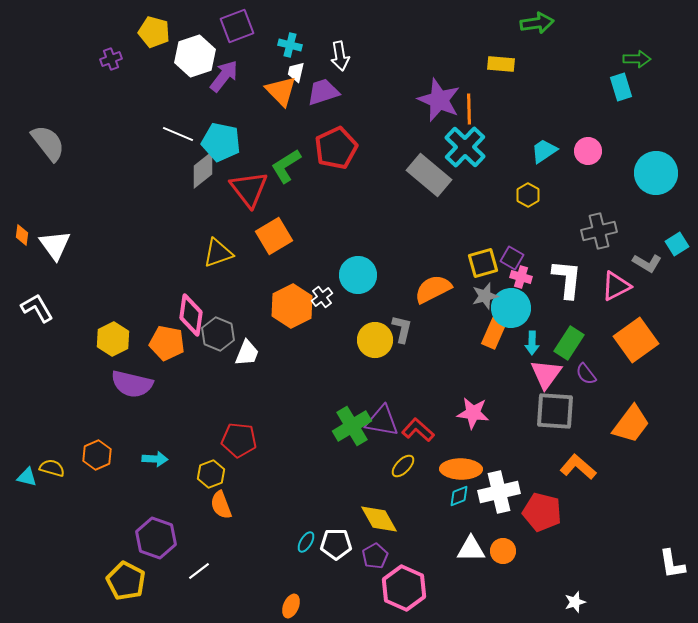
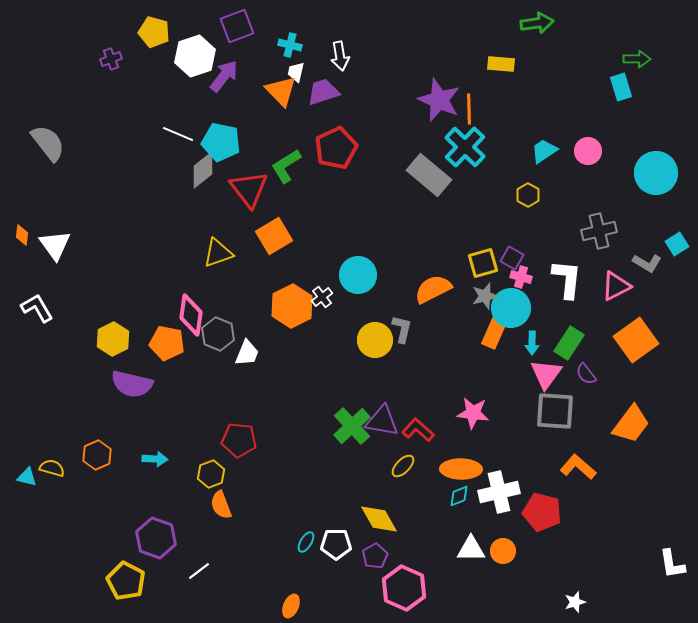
green cross at (352, 426): rotated 12 degrees counterclockwise
